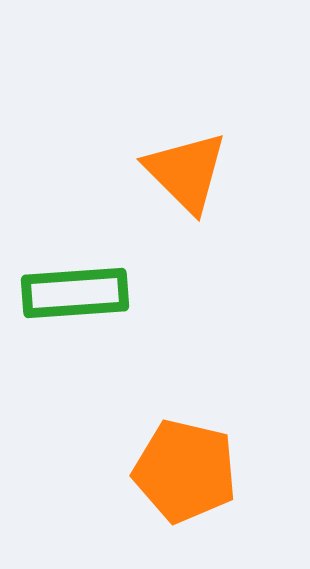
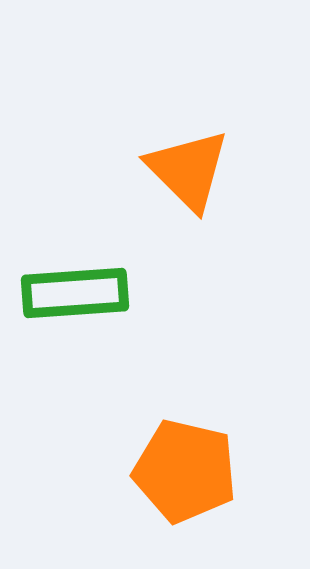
orange triangle: moved 2 px right, 2 px up
